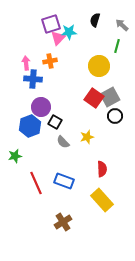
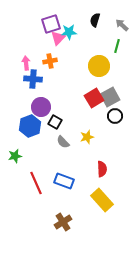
red square: rotated 24 degrees clockwise
